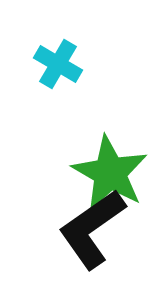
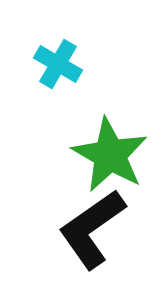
green star: moved 18 px up
